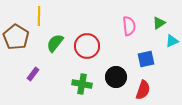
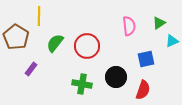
purple rectangle: moved 2 px left, 5 px up
